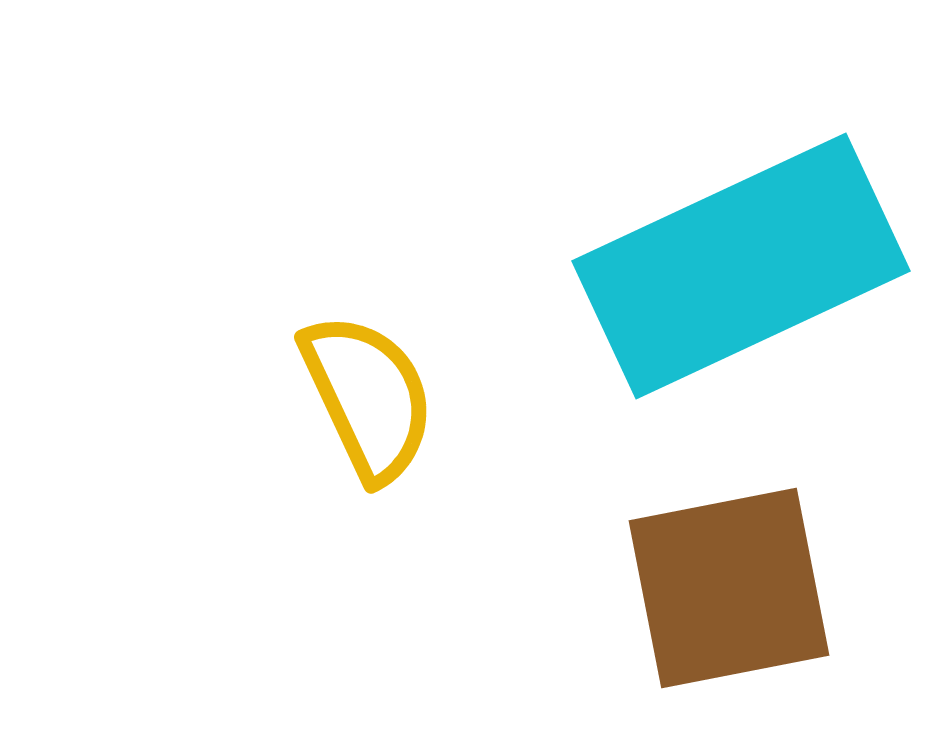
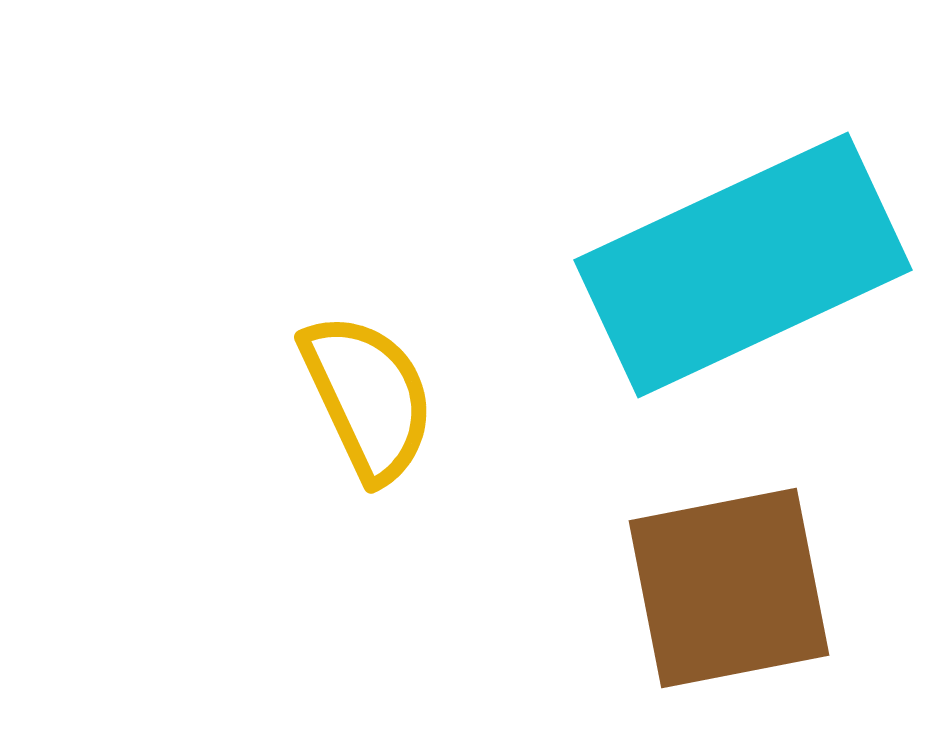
cyan rectangle: moved 2 px right, 1 px up
